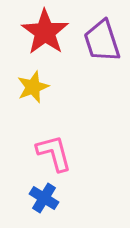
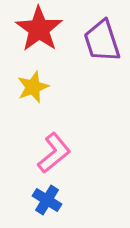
red star: moved 6 px left, 3 px up
pink L-shape: rotated 66 degrees clockwise
blue cross: moved 3 px right, 2 px down
